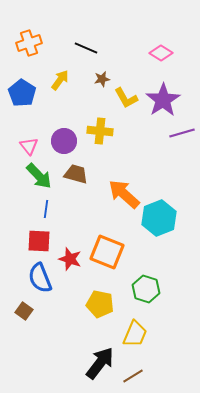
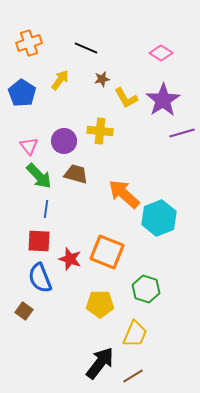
yellow pentagon: rotated 12 degrees counterclockwise
